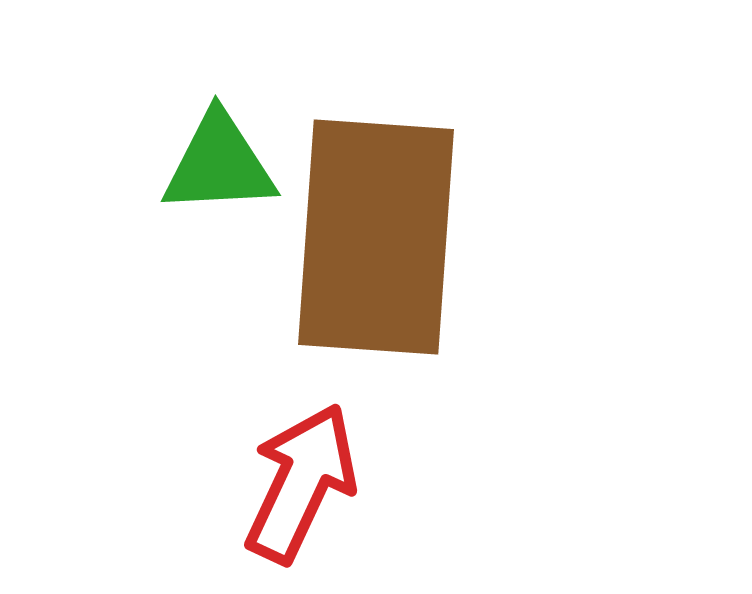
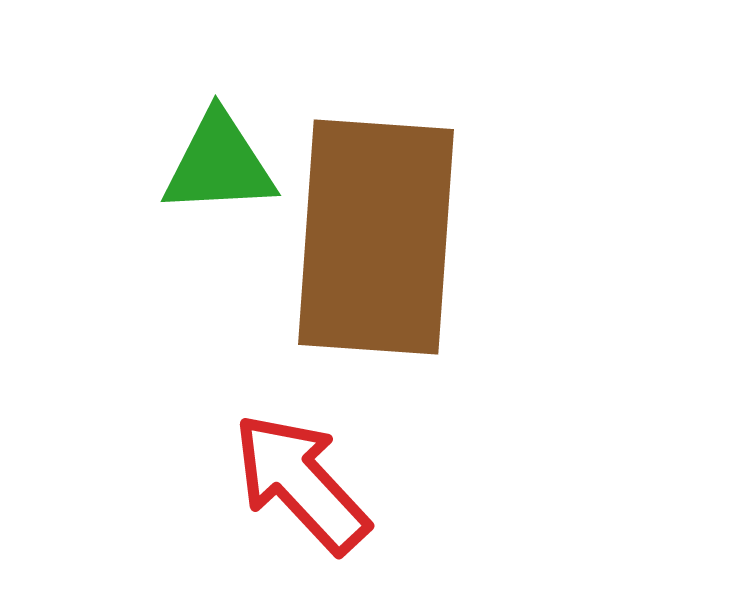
red arrow: rotated 68 degrees counterclockwise
